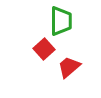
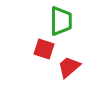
red square: rotated 30 degrees counterclockwise
